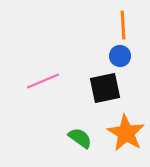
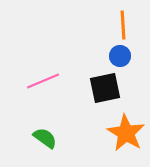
green semicircle: moved 35 px left
